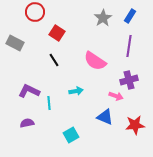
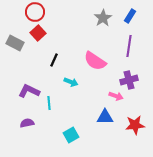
red square: moved 19 px left; rotated 14 degrees clockwise
black line: rotated 56 degrees clockwise
cyan arrow: moved 5 px left, 9 px up; rotated 32 degrees clockwise
blue triangle: rotated 24 degrees counterclockwise
